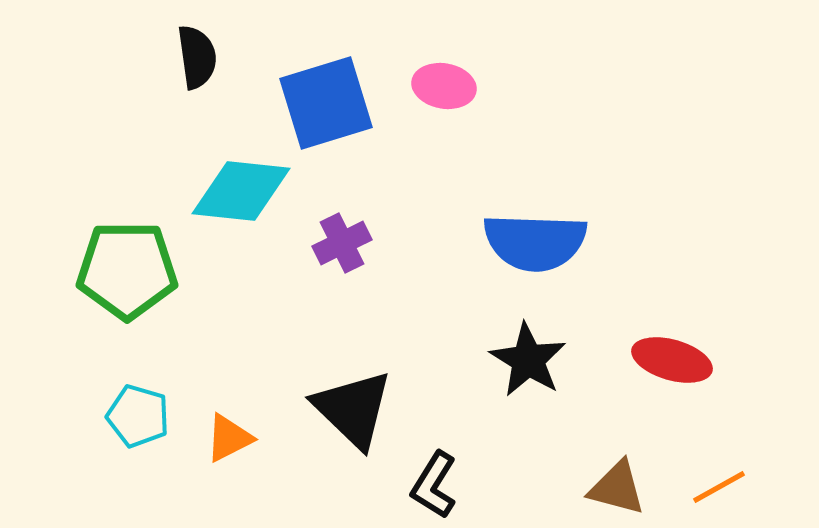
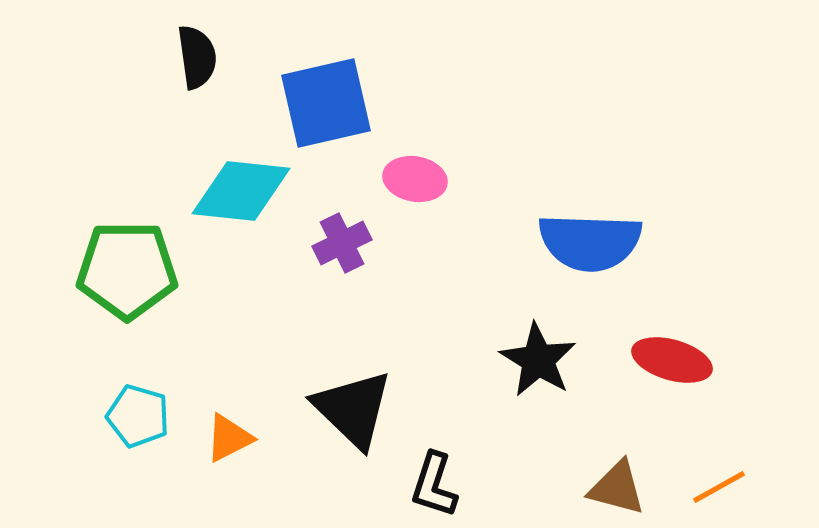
pink ellipse: moved 29 px left, 93 px down
blue square: rotated 4 degrees clockwise
blue semicircle: moved 55 px right
black star: moved 10 px right
black L-shape: rotated 14 degrees counterclockwise
